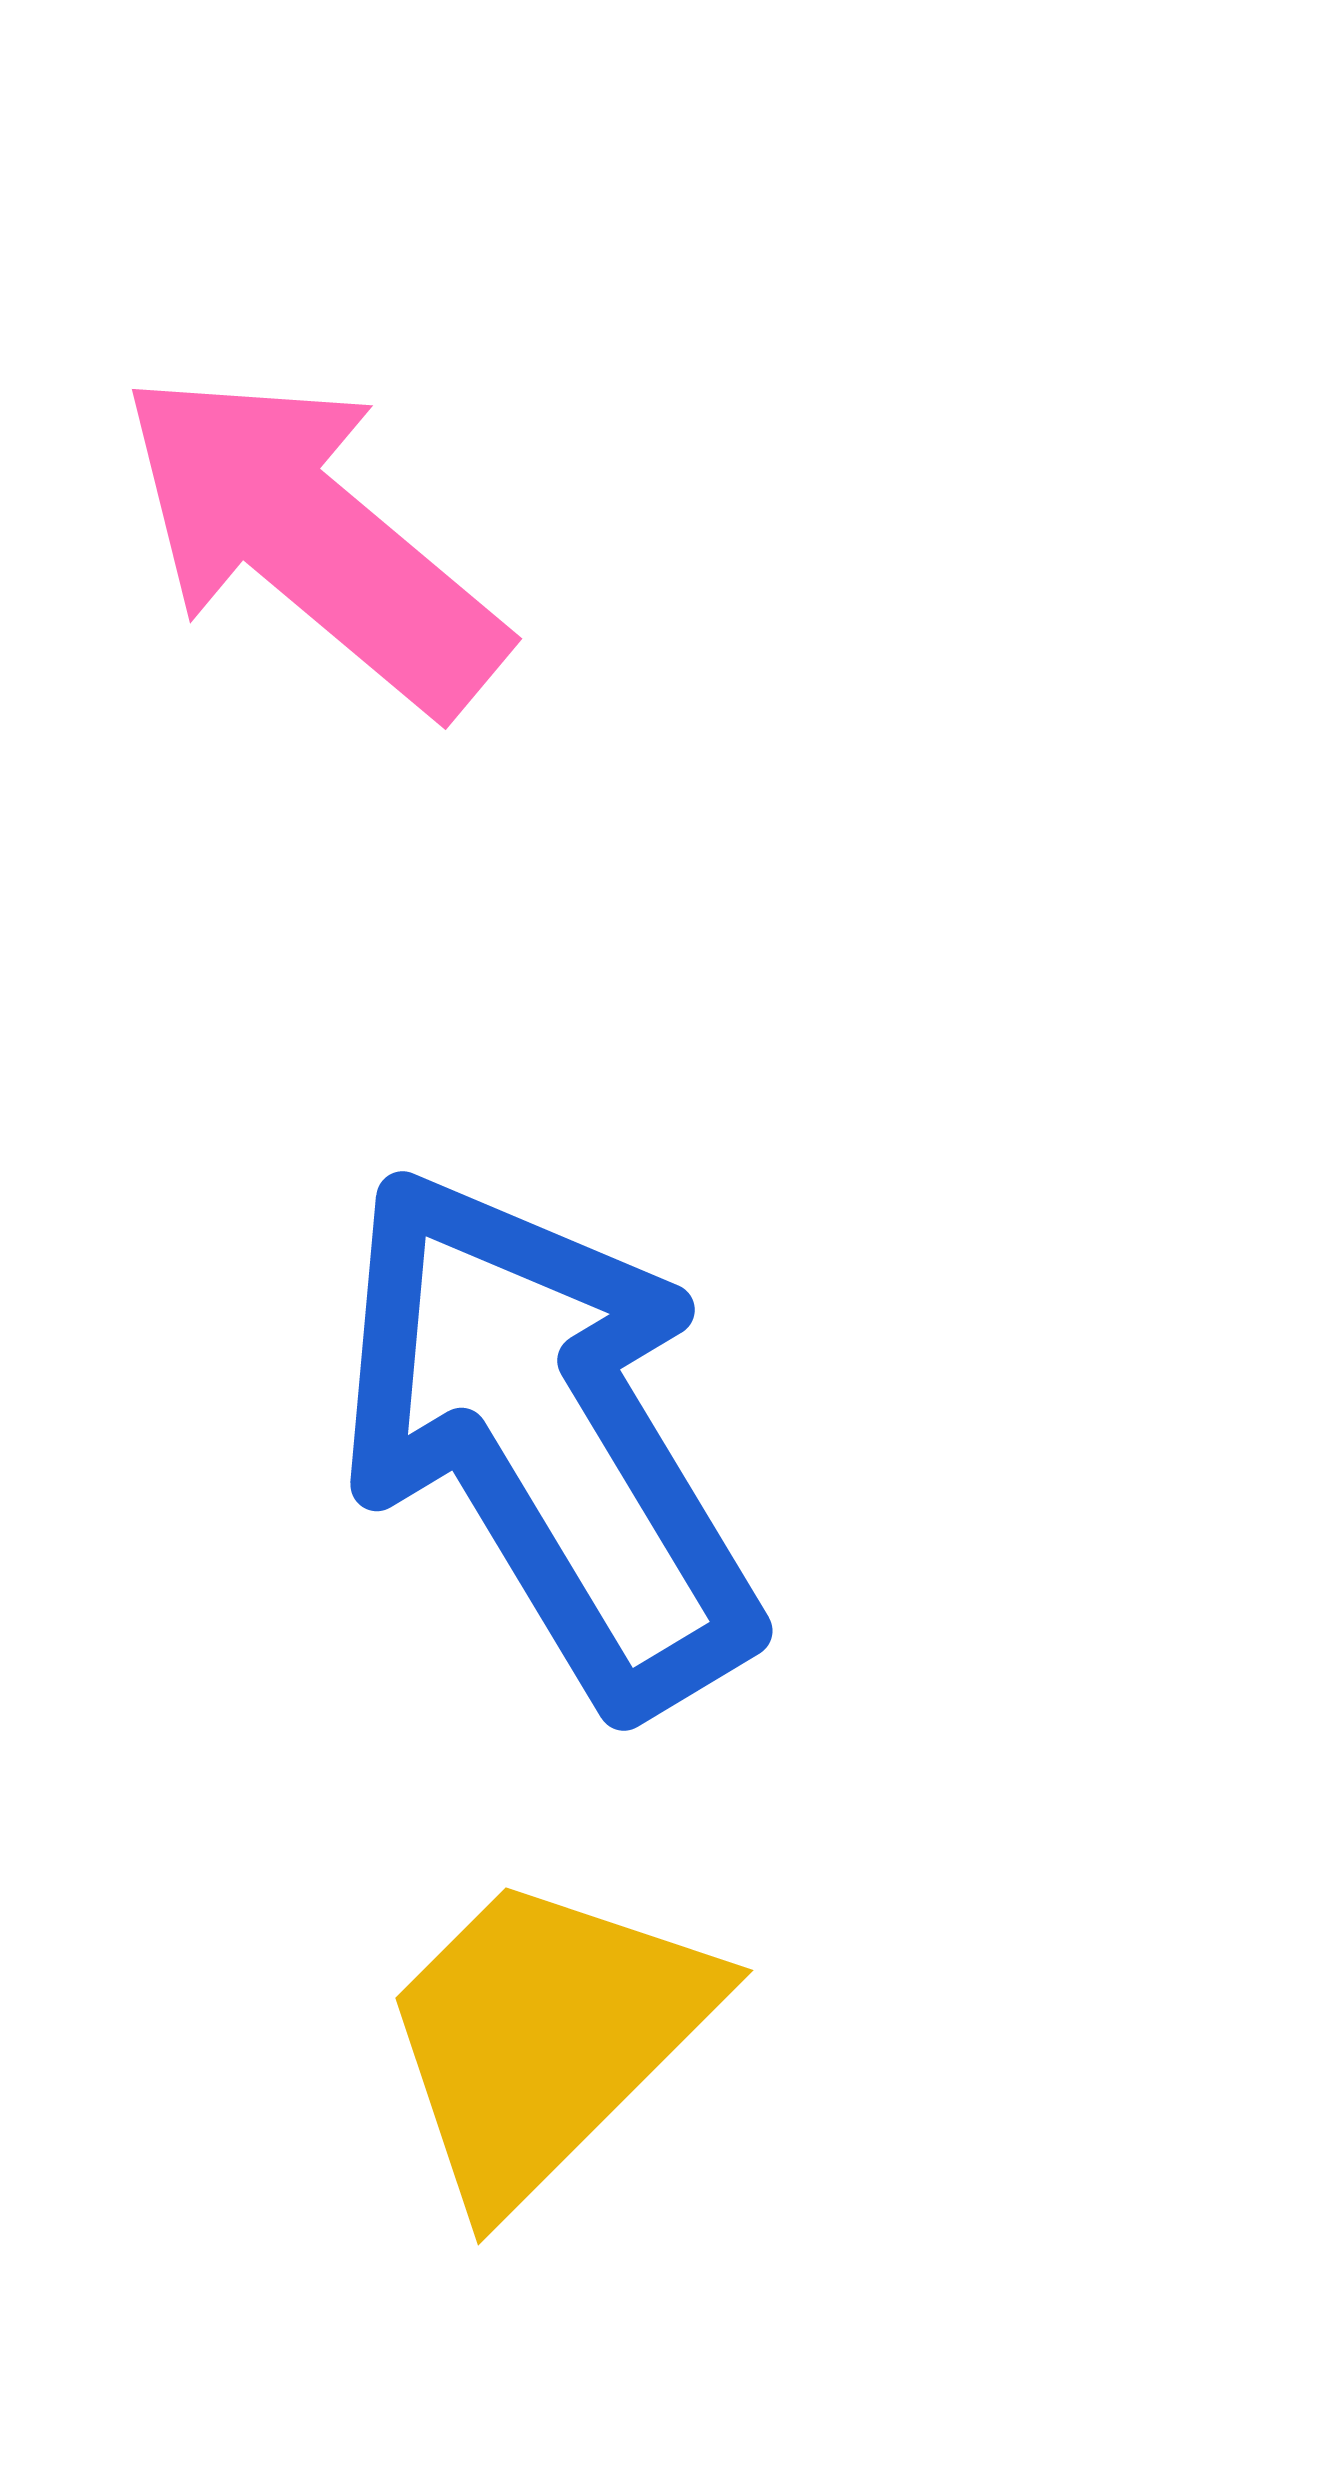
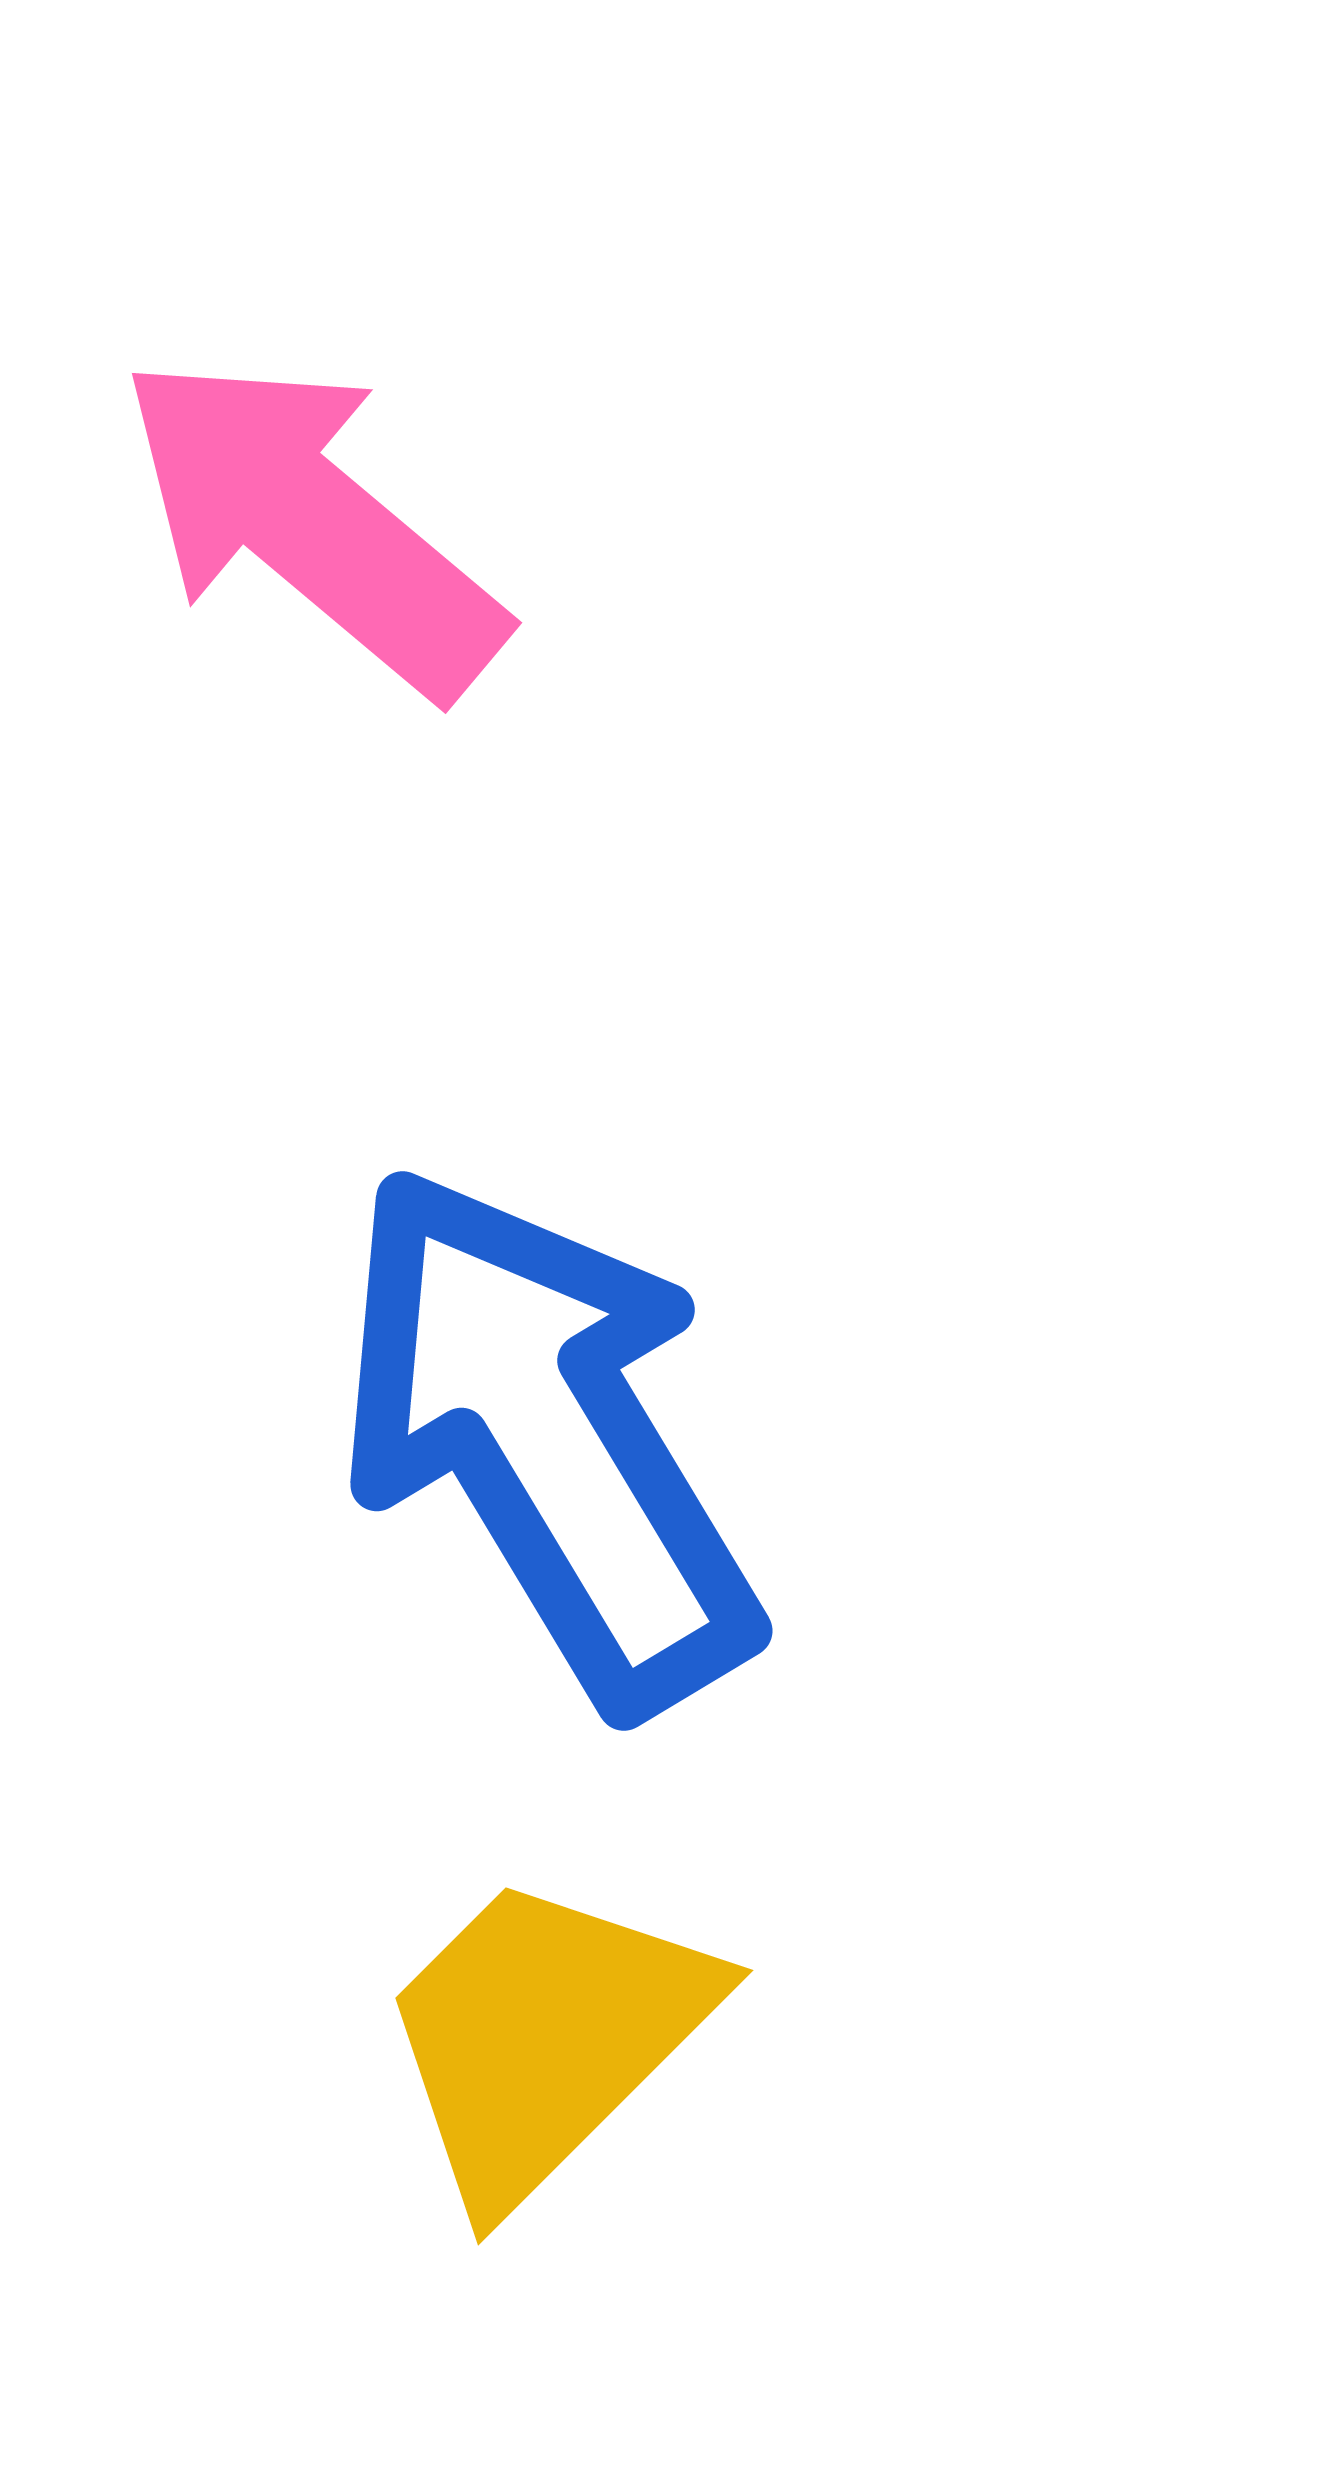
pink arrow: moved 16 px up
